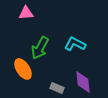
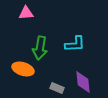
cyan L-shape: rotated 150 degrees clockwise
green arrow: rotated 20 degrees counterclockwise
orange ellipse: rotated 40 degrees counterclockwise
